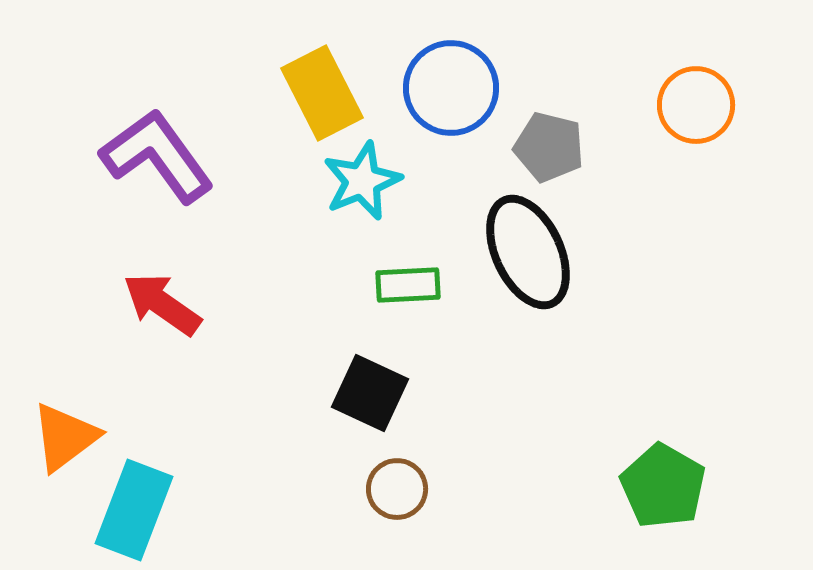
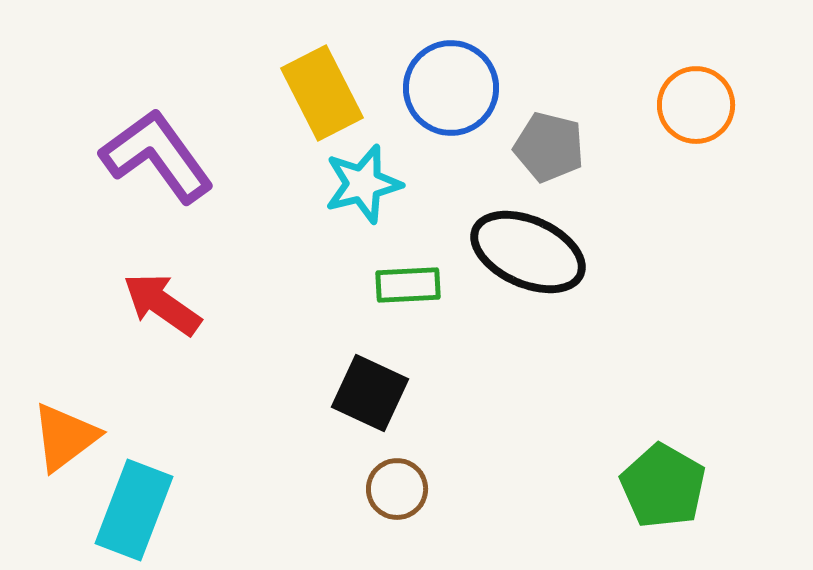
cyan star: moved 1 px right, 3 px down; rotated 8 degrees clockwise
black ellipse: rotated 41 degrees counterclockwise
